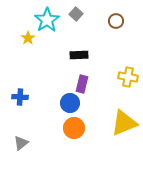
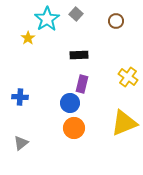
cyan star: moved 1 px up
yellow cross: rotated 24 degrees clockwise
